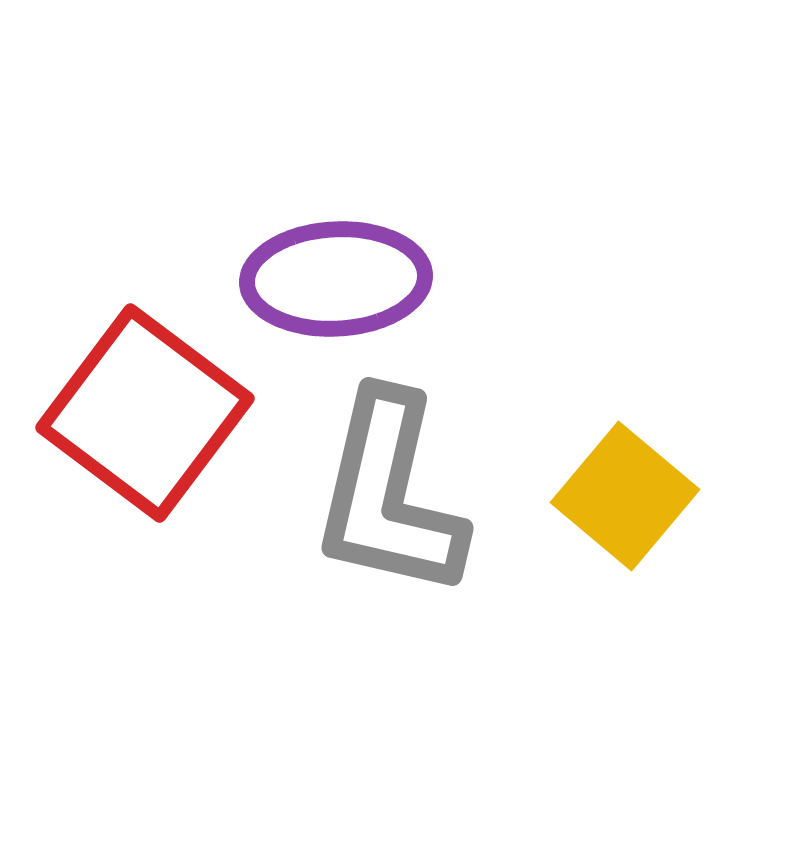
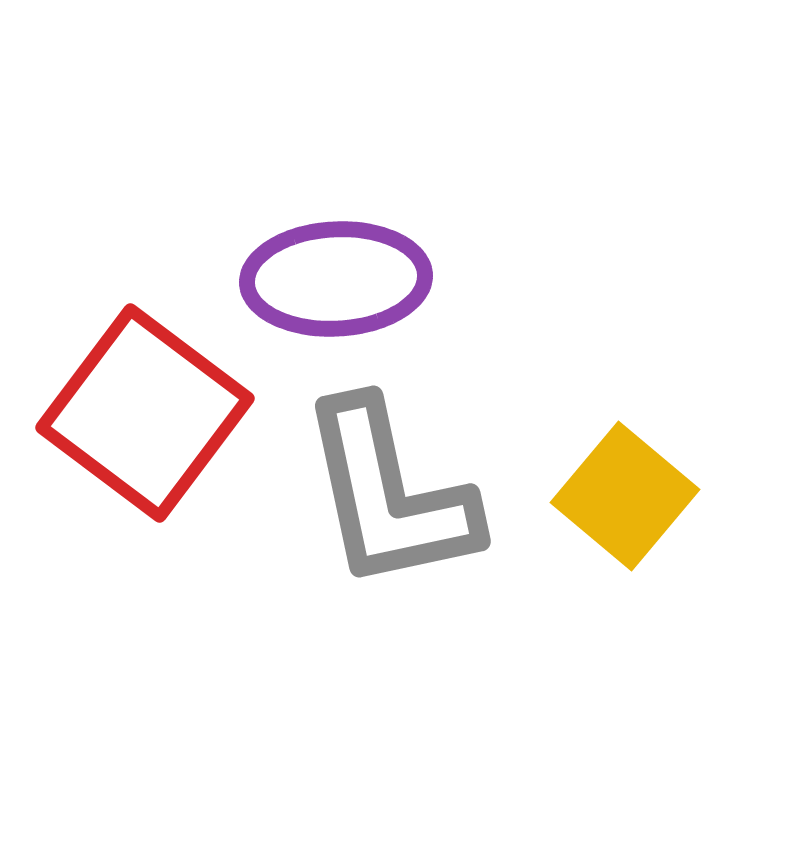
gray L-shape: rotated 25 degrees counterclockwise
